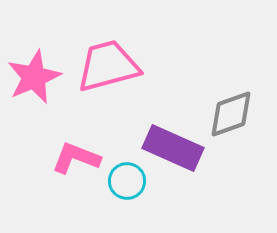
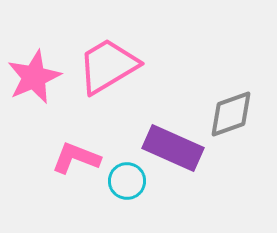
pink trapezoid: rotated 16 degrees counterclockwise
